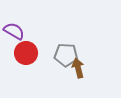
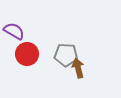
red circle: moved 1 px right, 1 px down
